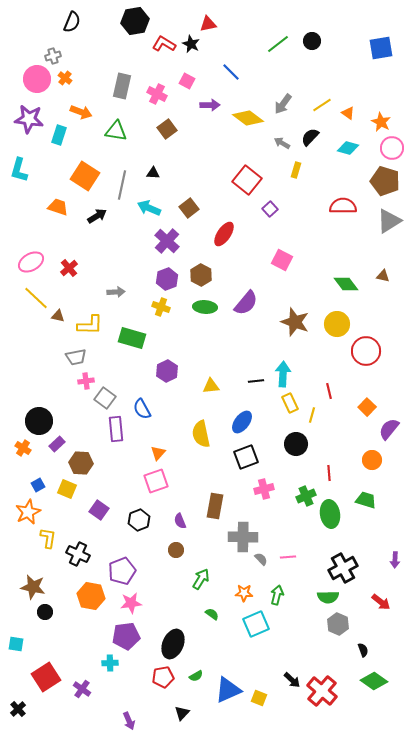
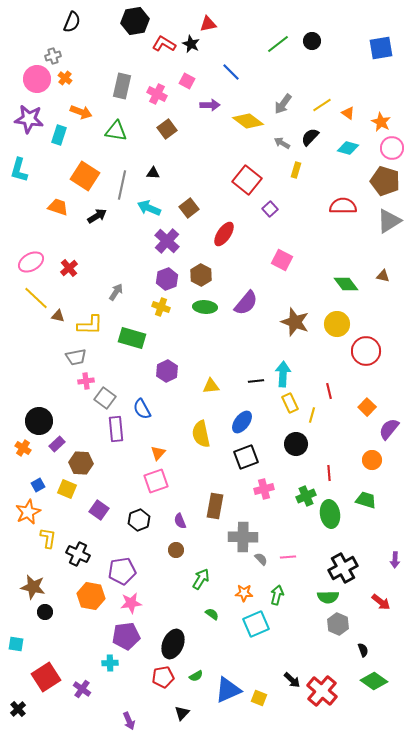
yellow diamond at (248, 118): moved 3 px down
gray arrow at (116, 292): rotated 54 degrees counterclockwise
purple pentagon at (122, 571): rotated 12 degrees clockwise
